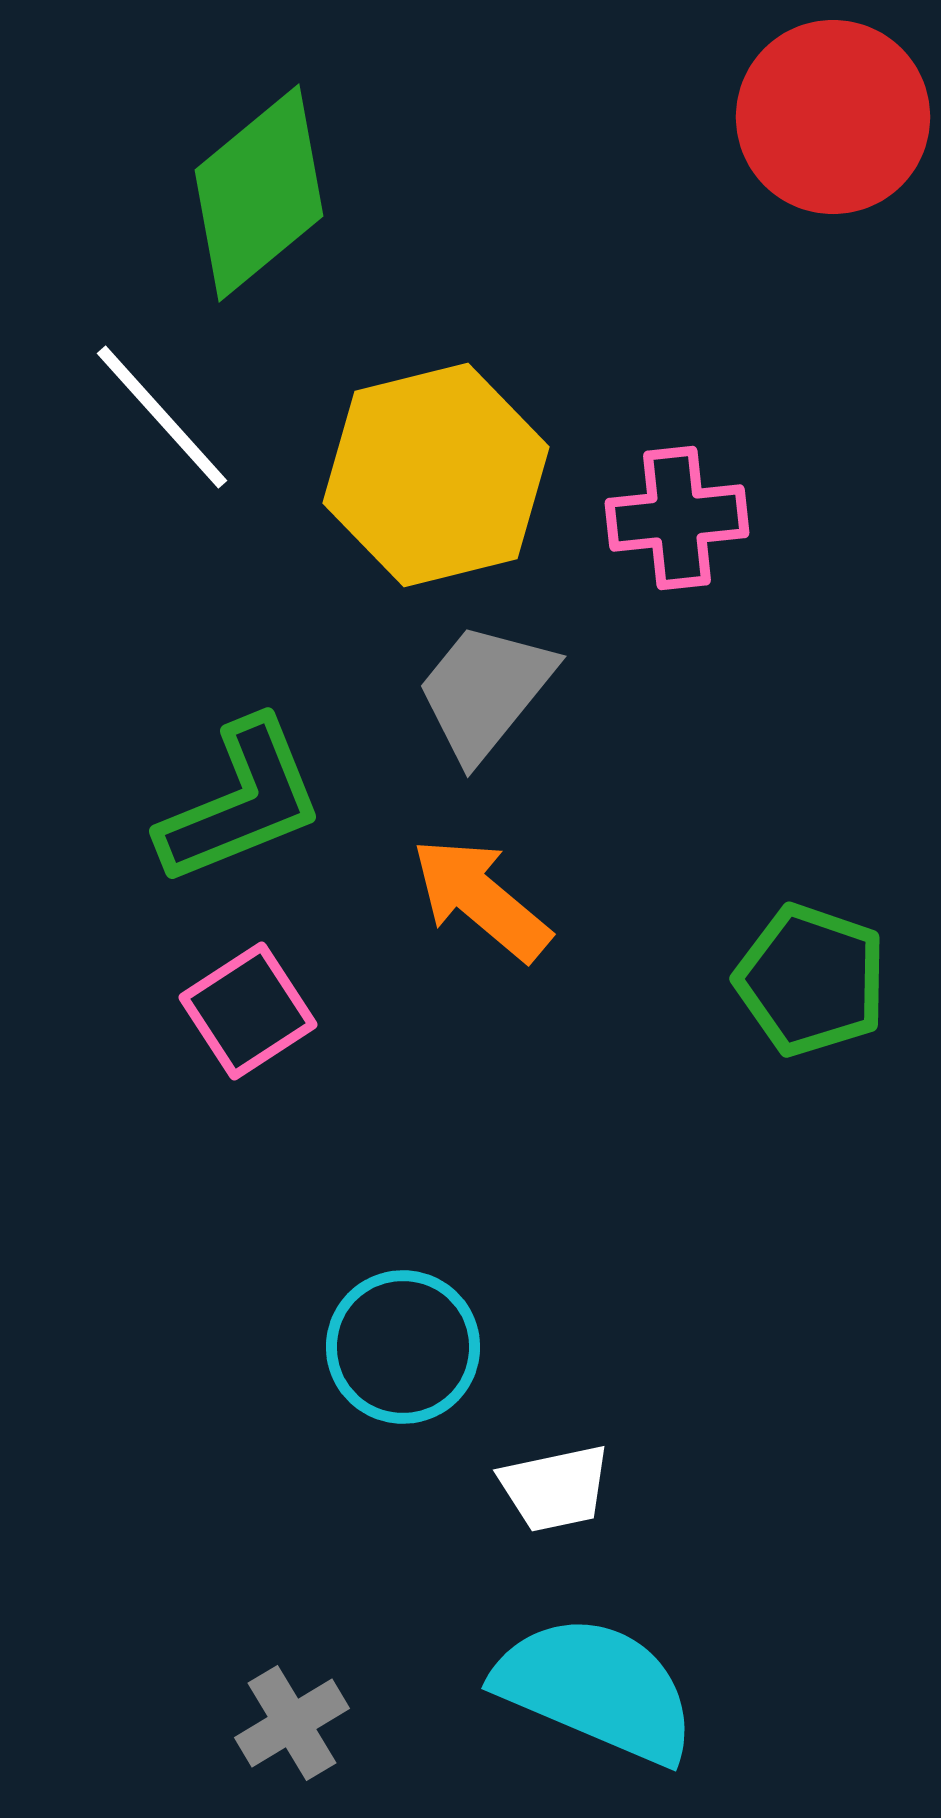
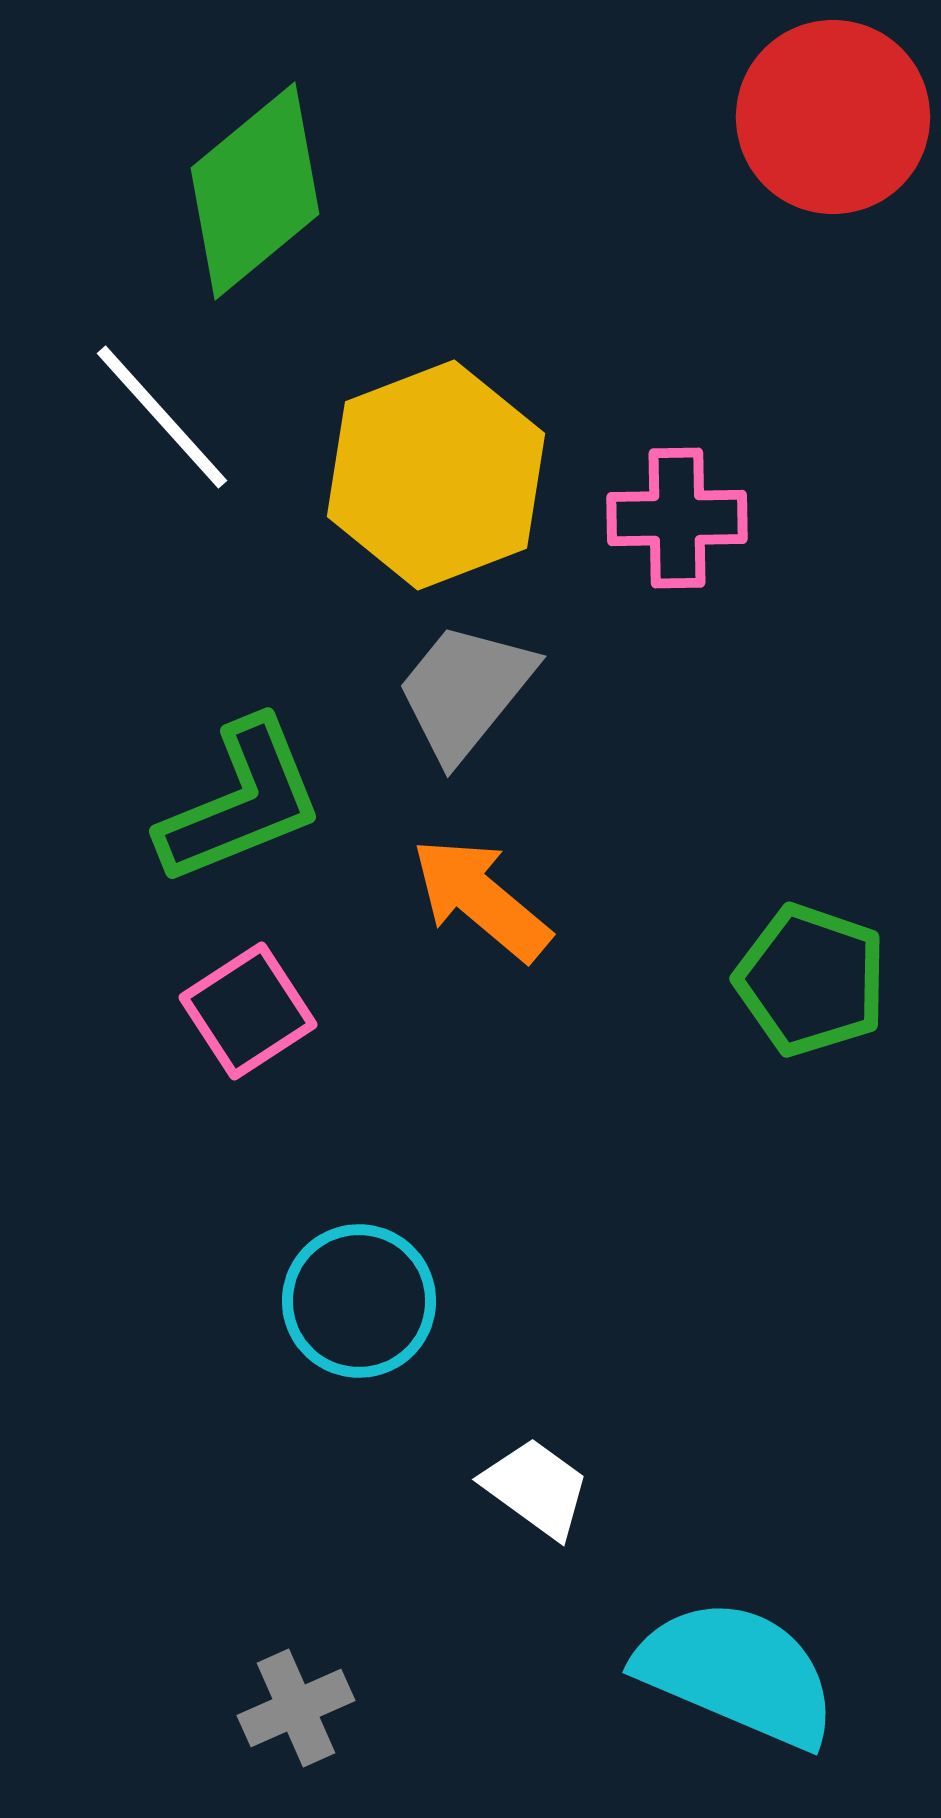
green diamond: moved 4 px left, 2 px up
yellow hexagon: rotated 7 degrees counterclockwise
pink cross: rotated 5 degrees clockwise
gray trapezoid: moved 20 px left
cyan circle: moved 44 px left, 46 px up
white trapezoid: moved 19 px left; rotated 132 degrees counterclockwise
cyan semicircle: moved 141 px right, 16 px up
gray cross: moved 4 px right, 15 px up; rotated 7 degrees clockwise
